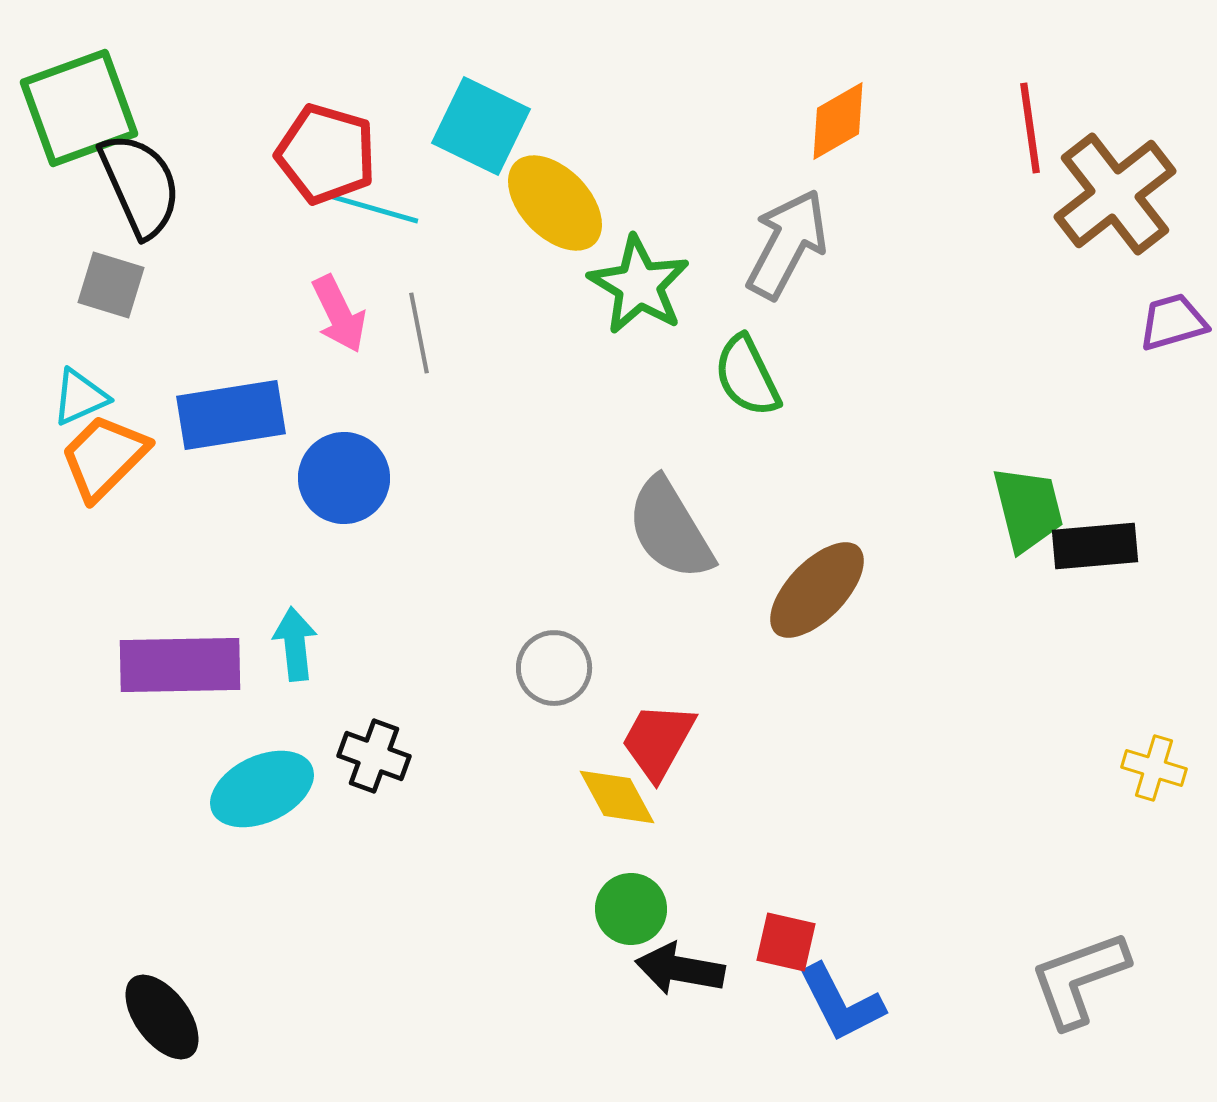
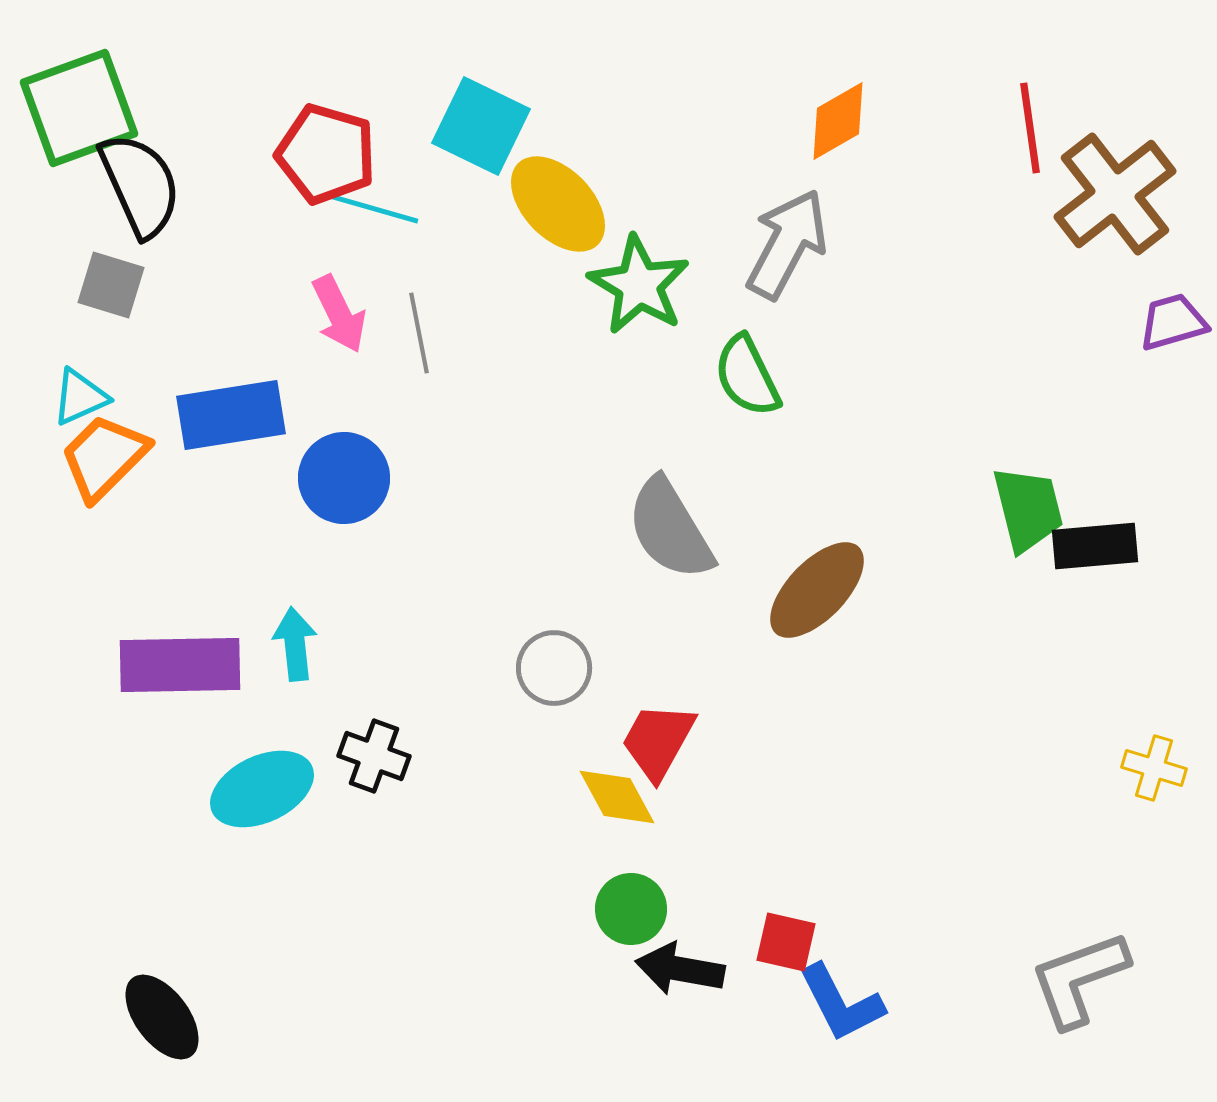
yellow ellipse: moved 3 px right, 1 px down
